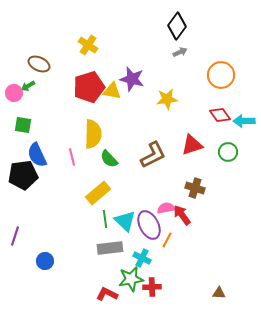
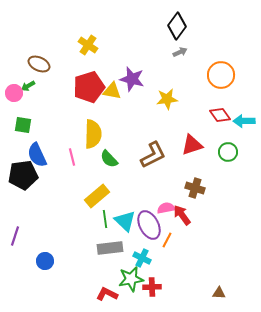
yellow rectangle: moved 1 px left, 3 px down
